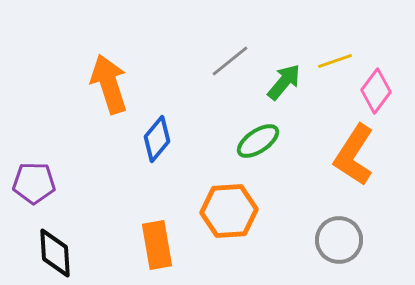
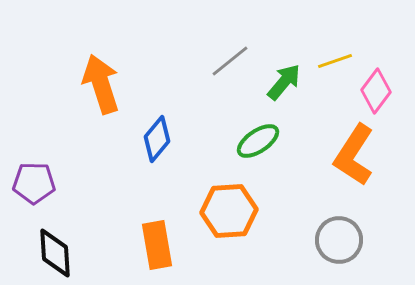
orange arrow: moved 8 px left
